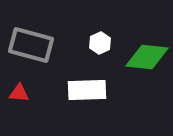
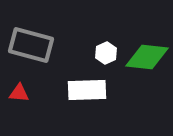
white hexagon: moved 6 px right, 10 px down
